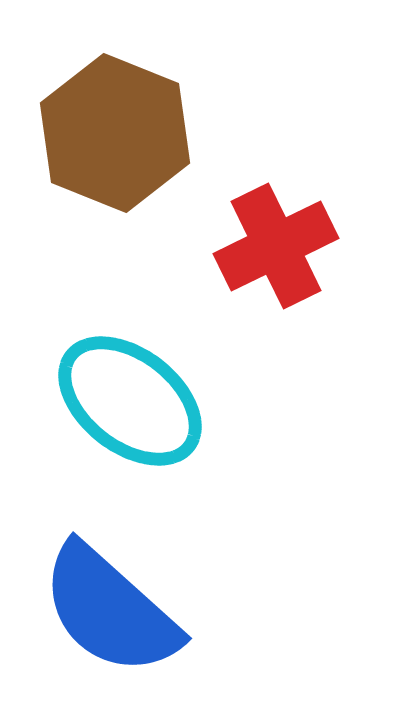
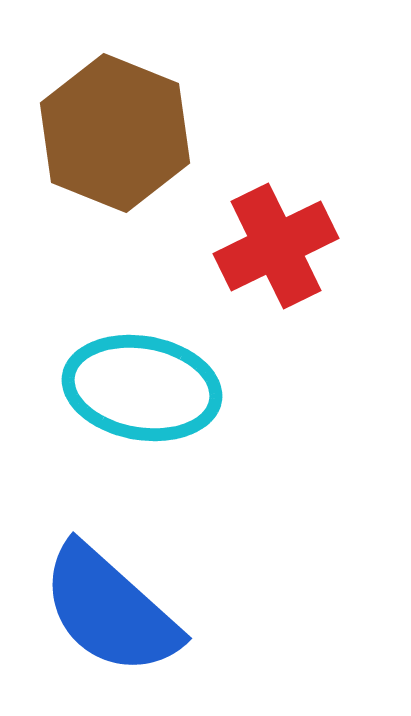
cyan ellipse: moved 12 px right, 13 px up; rotated 28 degrees counterclockwise
